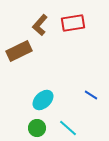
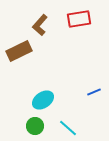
red rectangle: moved 6 px right, 4 px up
blue line: moved 3 px right, 3 px up; rotated 56 degrees counterclockwise
cyan ellipse: rotated 10 degrees clockwise
green circle: moved 2 px left, 2 px up
